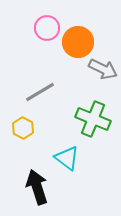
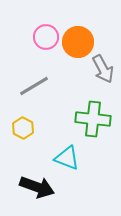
pink circle: moved 1 px left, 9 px down
gray arrow: rotated 36 degrees clockwise
gray line: moved 6 px left, 6 px up
green cross: rotated 16 degrees counterclockwise
cyan triangle: rotated 16 degrees counterclockwise
black arrow: rotated 128 degrees clockwise
